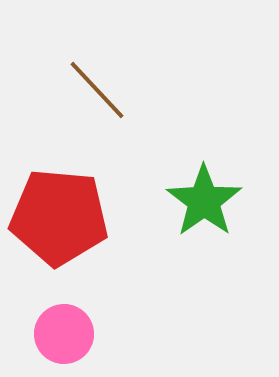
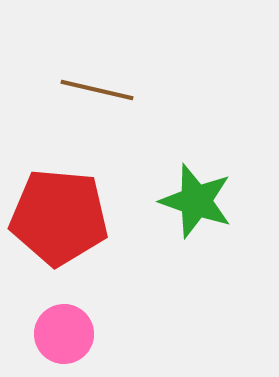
brown line: rotated 34 degrees counterclockwise
green star: moved 8 px left; rotated 18 degrees counterclockwise
